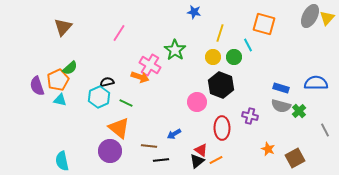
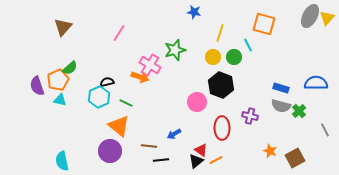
green star: rotated 20 degrees clockwise
orange triangle: moved 2 px up
orange star: moved 2 px right, 2 px down
black triangle: moved 1 px left
